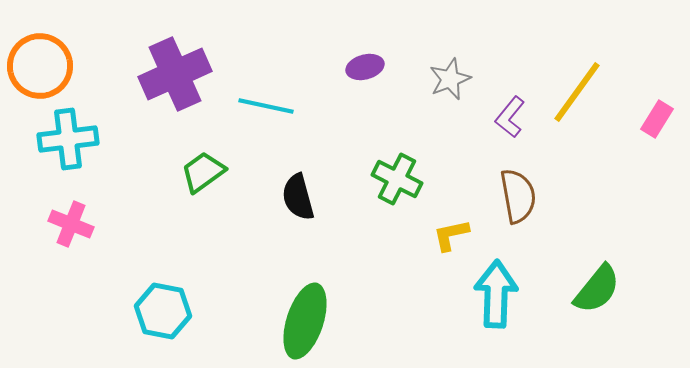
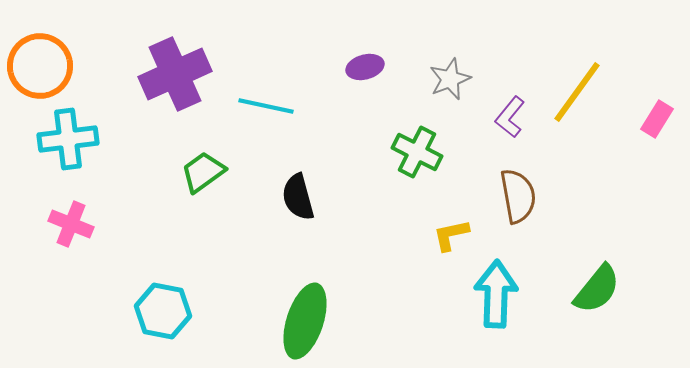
green cross: moved 20 px right, 27 px up
